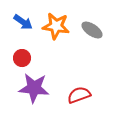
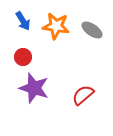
blue arrow: moved 1 px up; rotated 24 degrees clockwise
red circle: moved 1 px right, 1 px up
purple star: rotated 12 degrees clockwise
red semicircle: moved 4 px right; rotated 20 degrees counterclockwise
